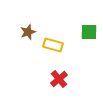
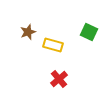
green square: rotated 24 degrees clockwise
